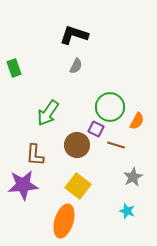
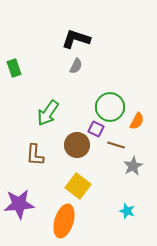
black L-shape: moved 2 px right, 4 px down
gray star: moved 11 px up
purple star: moved 4 px left, 19 px down
